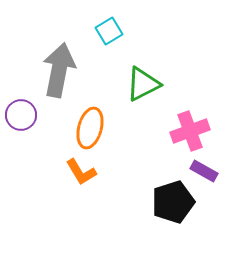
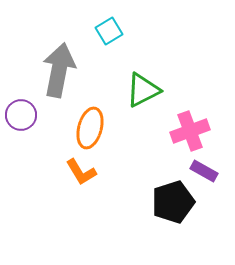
green triangle: moved 6 px down
